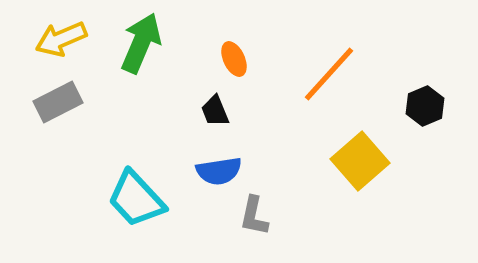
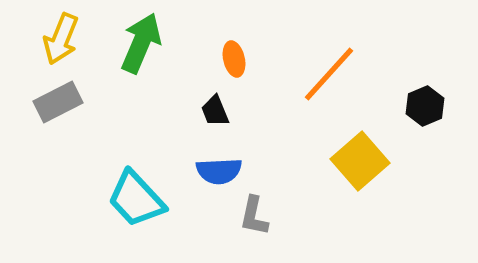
yellow arrow: rotated 45 degrees counterclockwise
orange ellipse: rotated 12 degrees clockwise
blue semicircle: rotated 6 degrees clockwise
